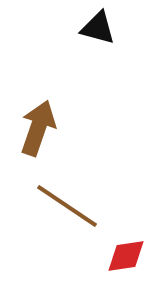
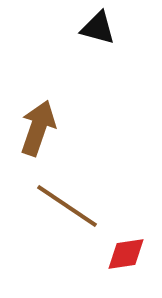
red diamond: moved 2 px up
